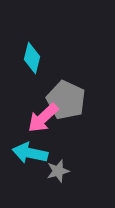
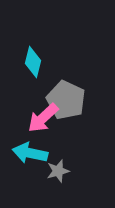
cyan diamond: moved 1 px right, 4 px down
